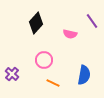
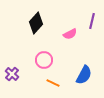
purple line: rotated 49 degrees clockwise
pink semicircle: rotated 40 degrees counterclockwise
blue semicircle: rotated 18 degrees clockwise
